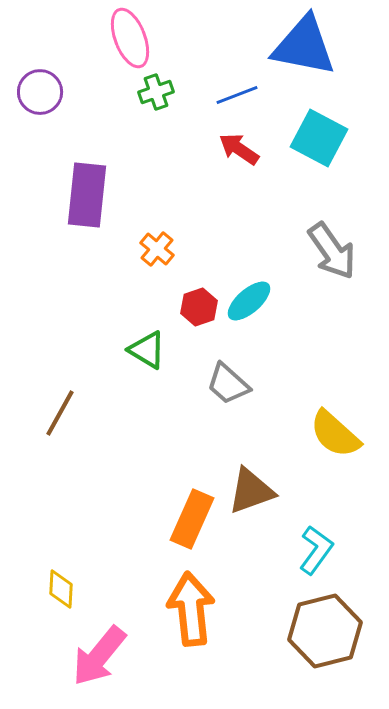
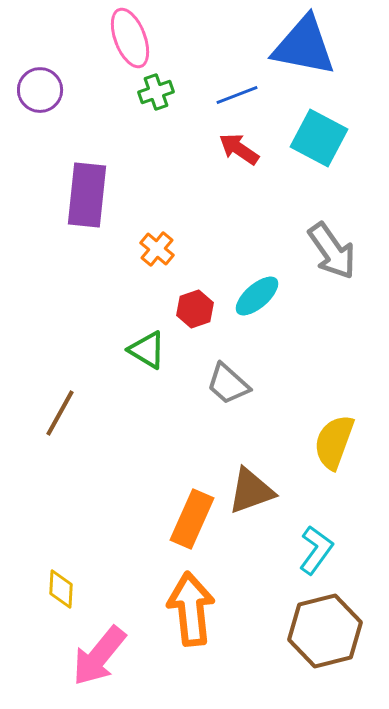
purple circle: moved 2 px up
cyan ellipse: moved 8 px right, 5 px up
red hexagon: moved 4 px left, 2 px down
yellow semicircle: moved 1 px left, 8 px down; rotated 68 degrees clockwise
